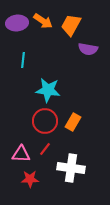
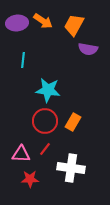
orange trapezoid: moved 3 px right
